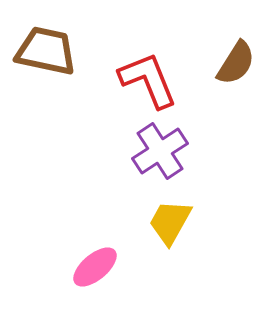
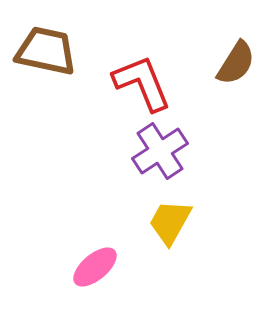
red L-shape: moved 6 px left, 3 px down
